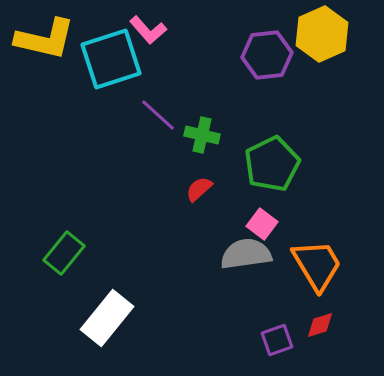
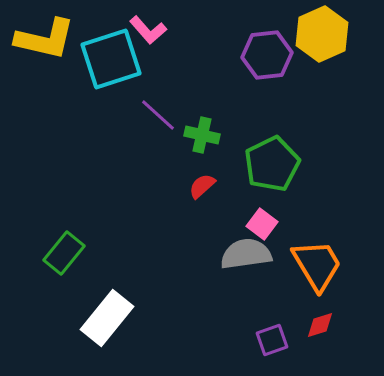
red semicircle: moved 3 px right, 3 px up
purple square: moved 5 px left
